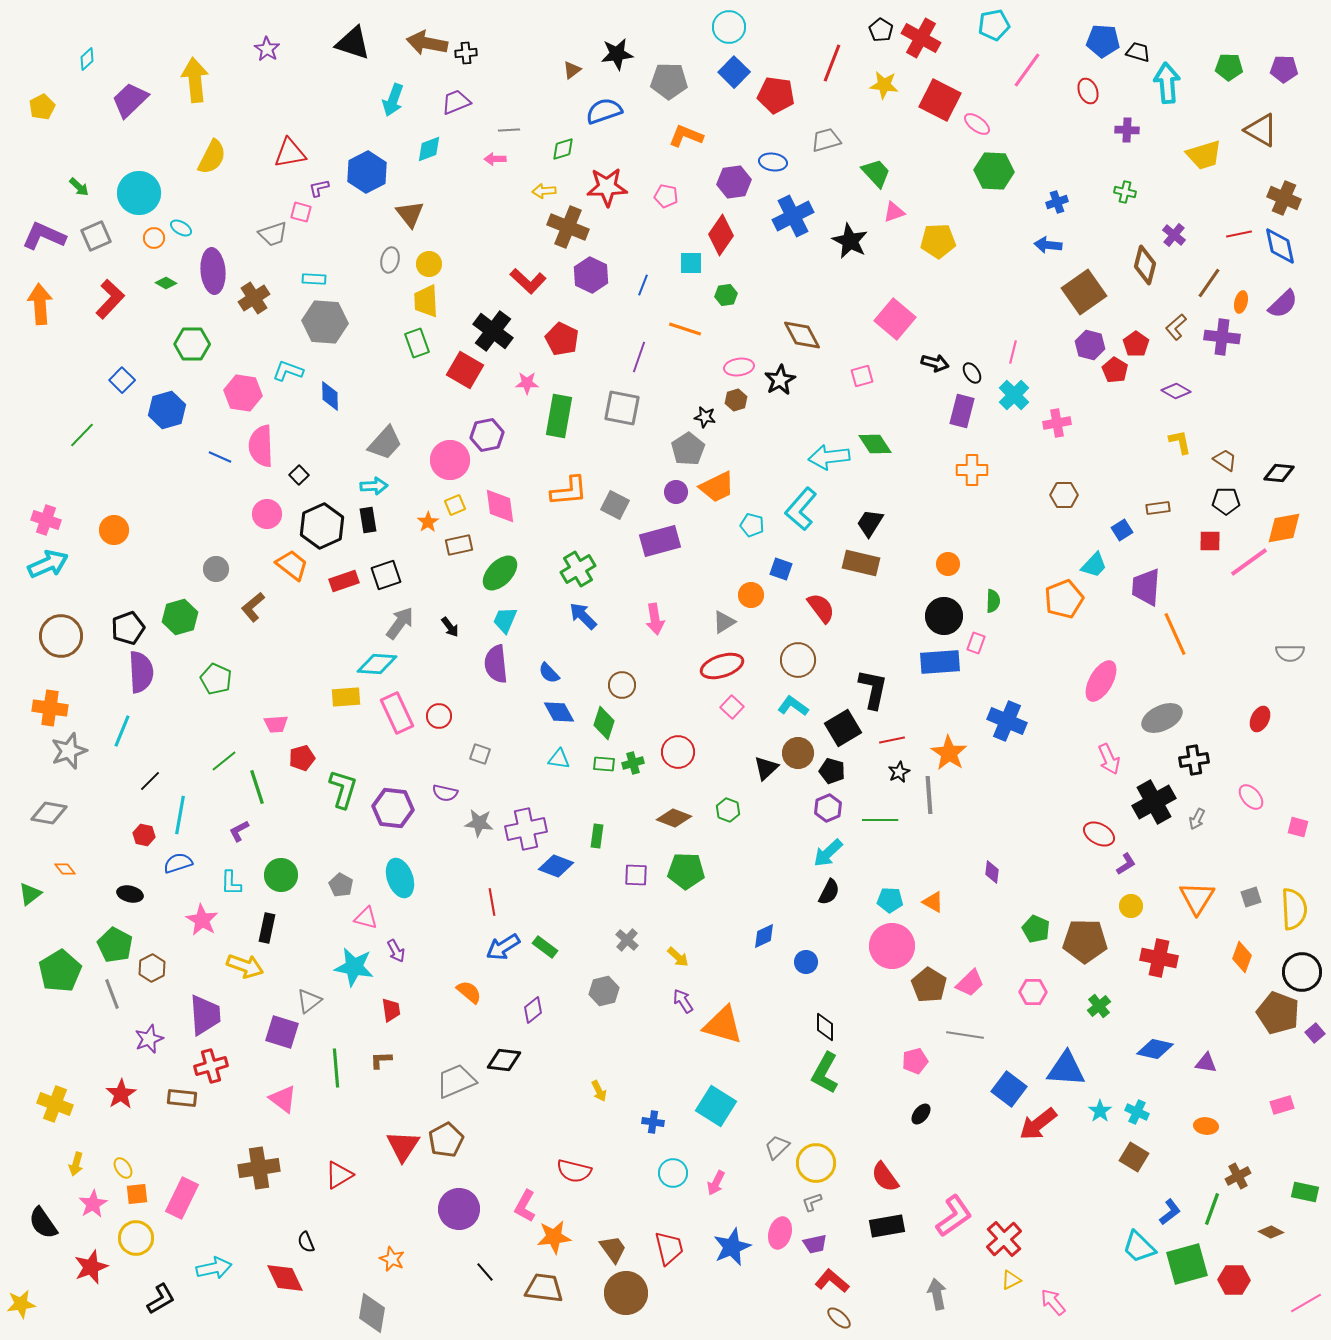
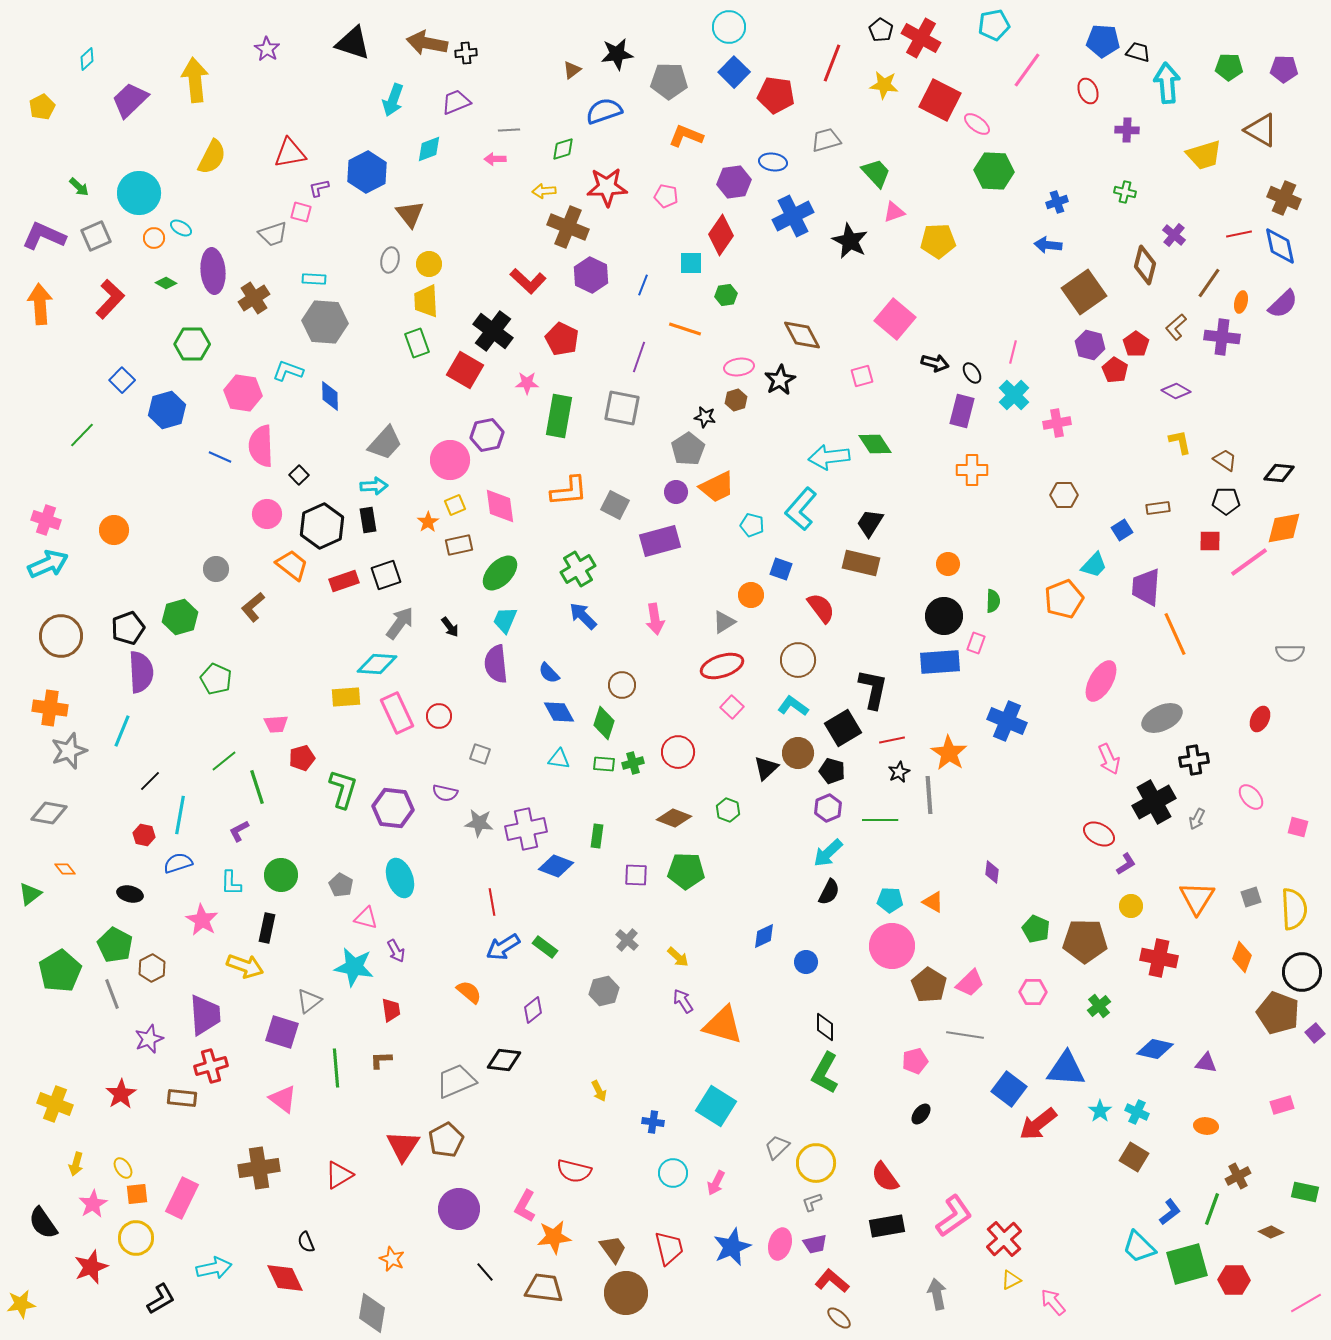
pink ellipse at (780, 1233): moved 11 px down
